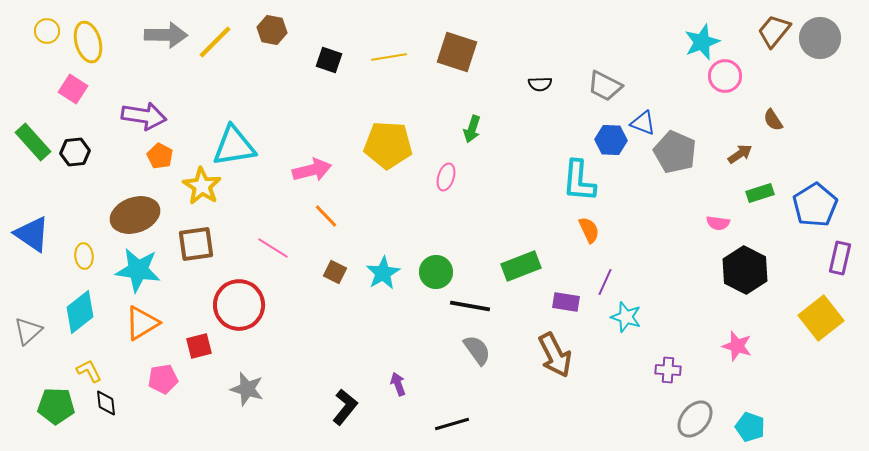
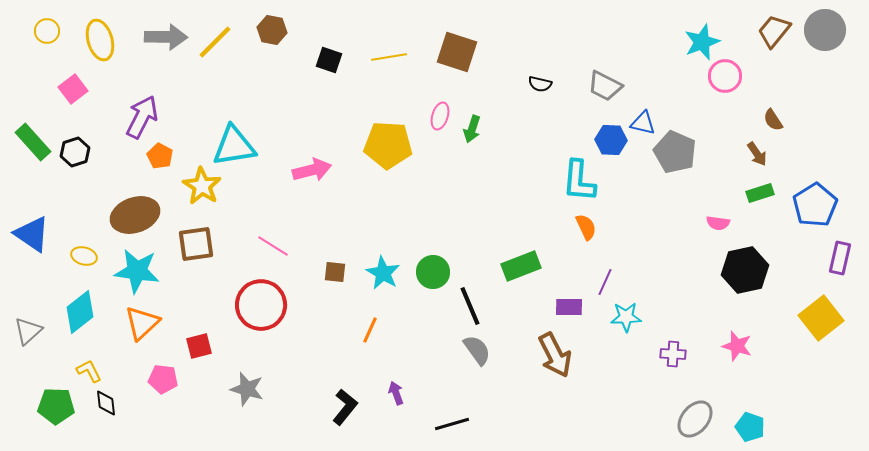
gray arrow at (166, 35): moved 2 px down
gray circle at (820, 38): moved 5 px right, 8 px up
yellow ellipse at (88, 42): moved 12 px right, 2 px up
black semicircle at (540, 84): rotated 15 degrees clockwise
pink square at (73, 89): rotated 20 degrees clockwise
purple arrow at (144, 116): moved 2 px left, 1 px down; rotated 72 degrees counterclockwise
blue triangle at (643, 123): rotated 8 degrees counterclockwise
black hexagon at (75, 152): rotated 12 degrees counterclockwise
brown arrow at (740, 154): moved 17 px right; rotated 90 degrees clockwise
pink ellipse at (446, 177): moved 6 px left, 61 px up
orange line at (326, 216): moved 44 px right, 114 px down; rotated 68 degrees clockwise
orange semicircle at (589, 230): moved 3 px left, 3 px up
pink line at (273, 248): moved 2 px up
yellow ellipse at (84, 256): rotated 70 degrees counterclockwise
cyan star at (138, 270): moved 1 px left, 1 px down
black hexagon at (745, 270): rotated 21 degrees clockwise
brown square at (335, 272): rotated 20 degrees counterclockwise
green circle at (436, 272): moved 3 px left
cyan star at (383, 273): rotated 12 degrees counterclockwise
purple rectangle at (566, 302): moved 3 px right, 5 px down; rotated 8 degrees counterclockwise
red circle at (239, 305): moved 22 px right
black line at (470, 306): rotated 57 degrees clockwise
cyan star at (626, 317): rotated 20 degrees counterclockwise
orange triangle at (142, 323): rotated 12 degrees counterclockwise
purple cross at (668, 370): moved 5 px right, 16 px up
pink pentagon at (163, 379): rotated 16 degrees clockwise
purple arrow at (398, 384): moved 2 px left, 9 px down
